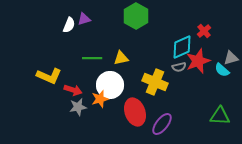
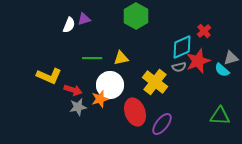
yellow cross: rotated 15 degrees clockwise
